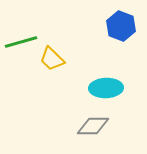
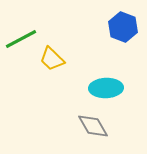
blue hexagon: moved 2 px right, 1 px down
green line: moved 3 px up; rotated 12 degrees counterclockwise
gray diamond: rotated 60 degrees clockwise
